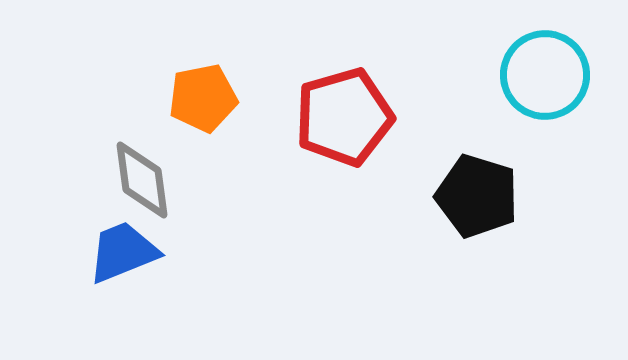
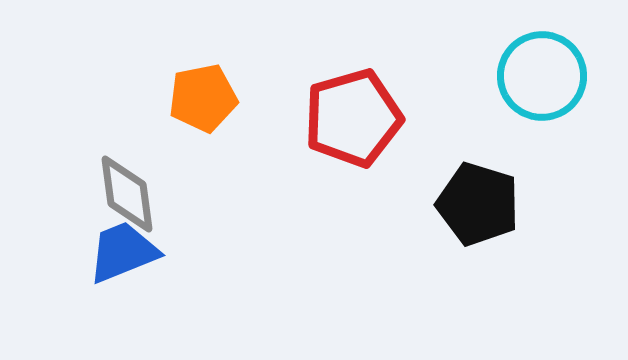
cyan circle: moved 3 px left, 1 px down
red pentagon: moved 9 px right, 1 px down
gray diamond: moved 15 px left, 14 px down
black pentagon: moved 1 px right, 8 px down
